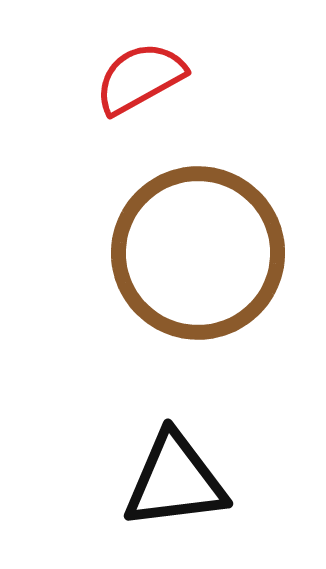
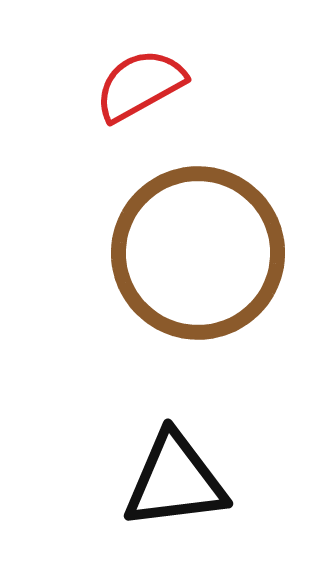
red semicircle: moved 7 px down
